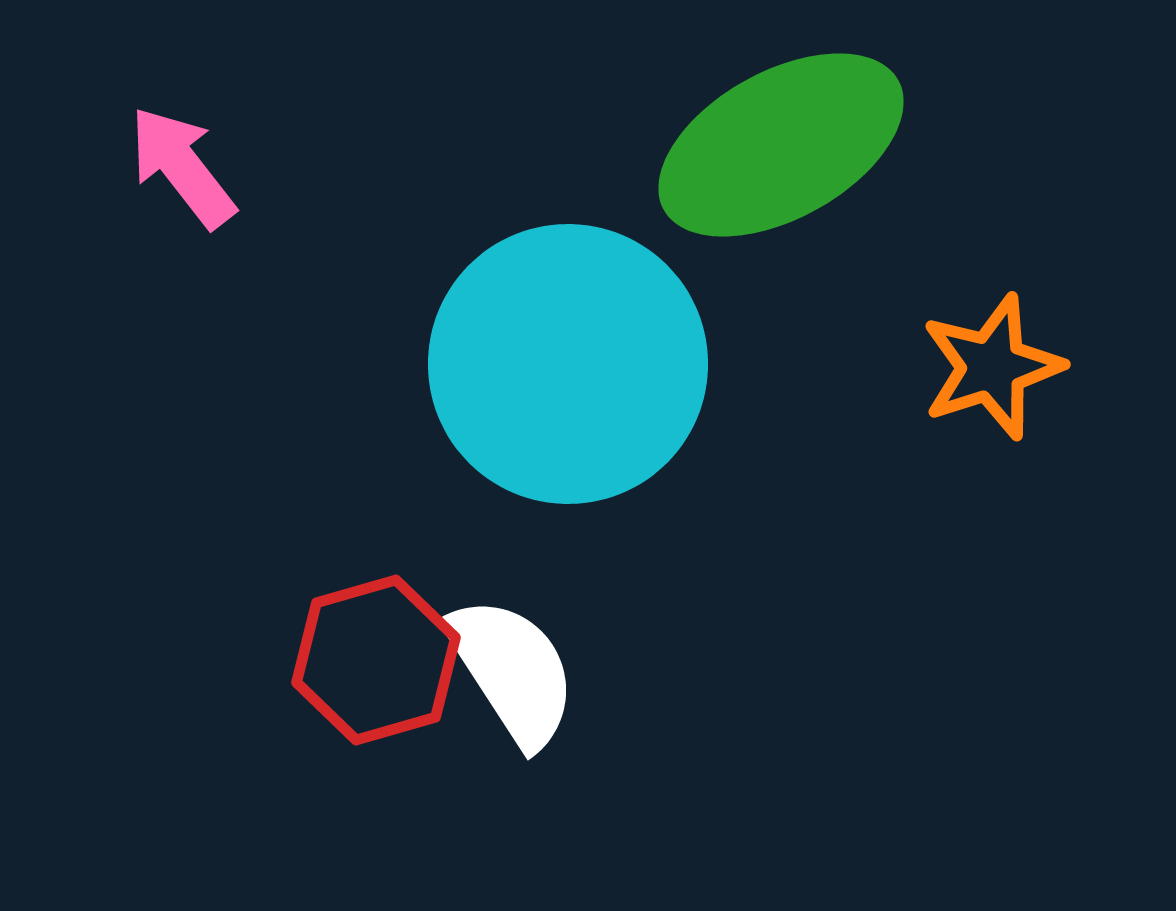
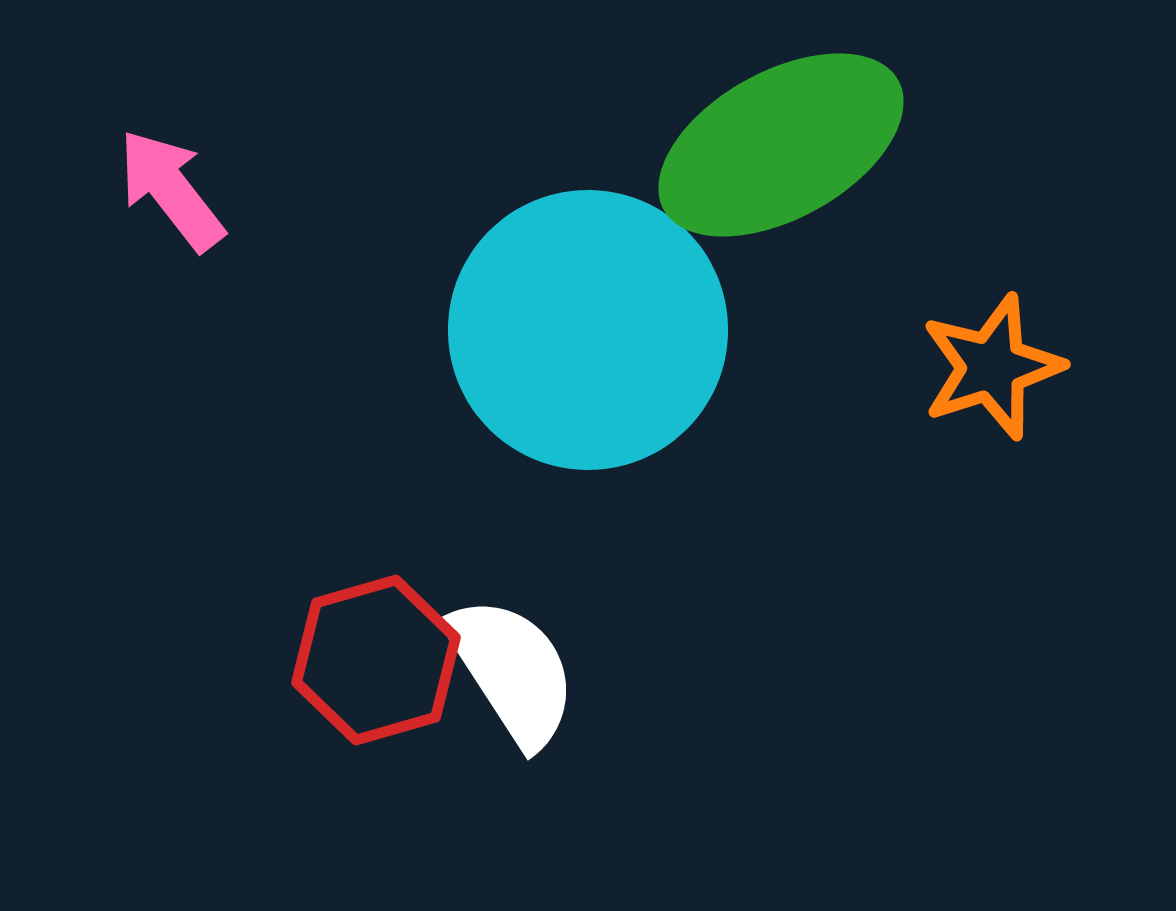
pink arrow: moved 11 px left, 23 px down
cyan circle: moved 20 px right, 34 px up
